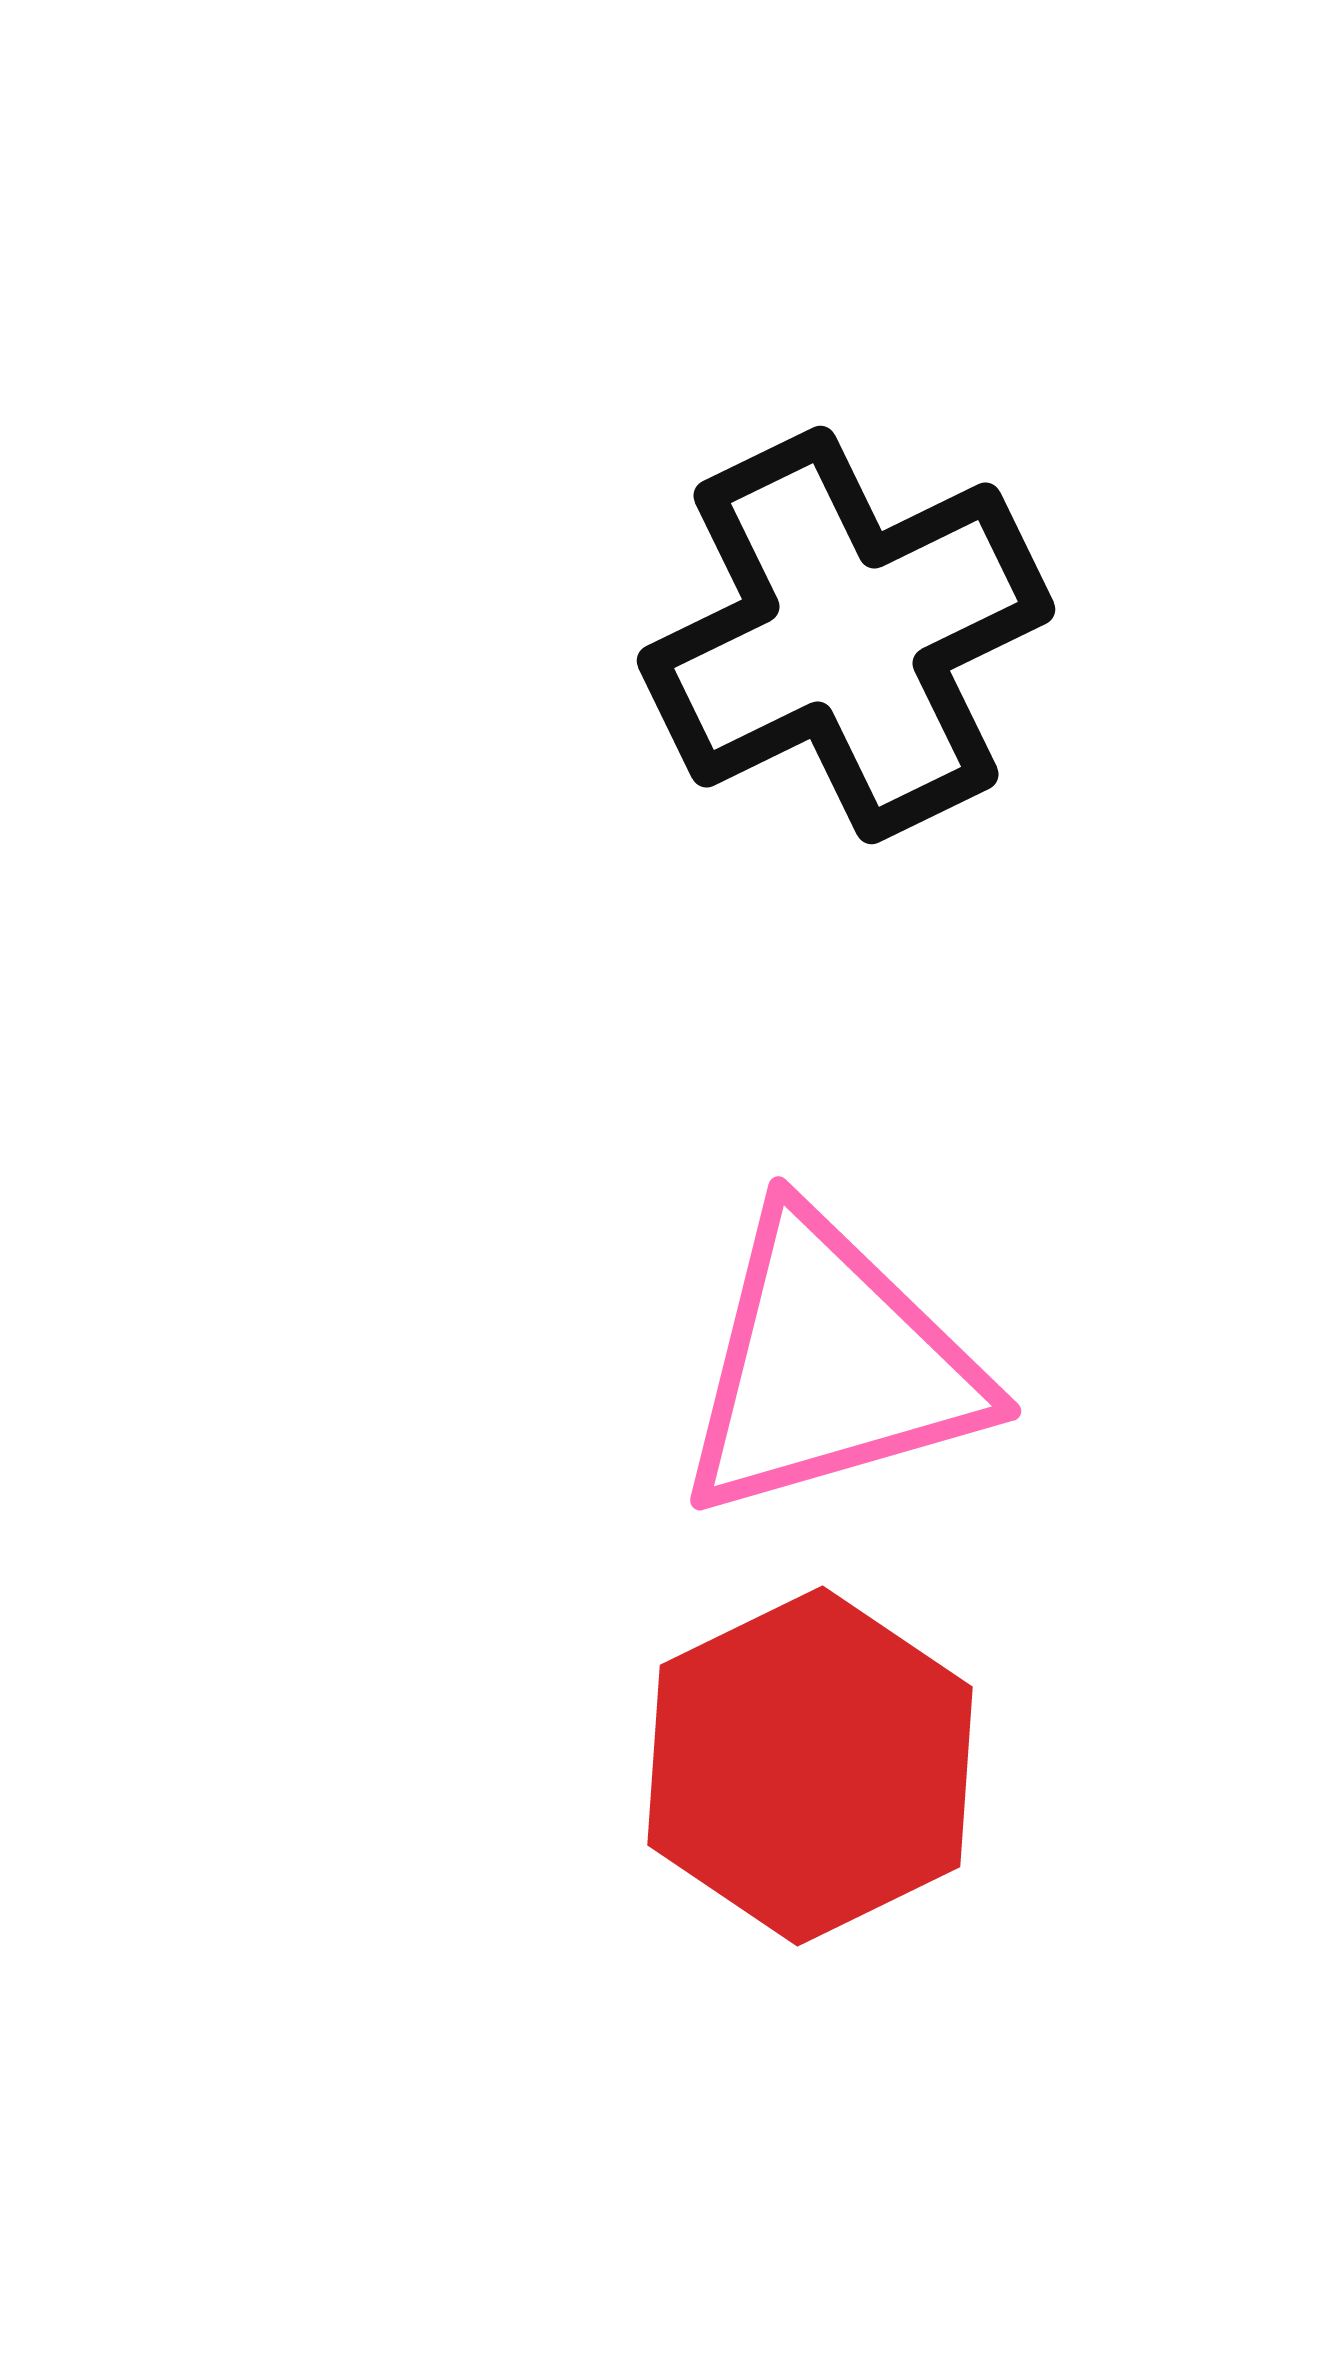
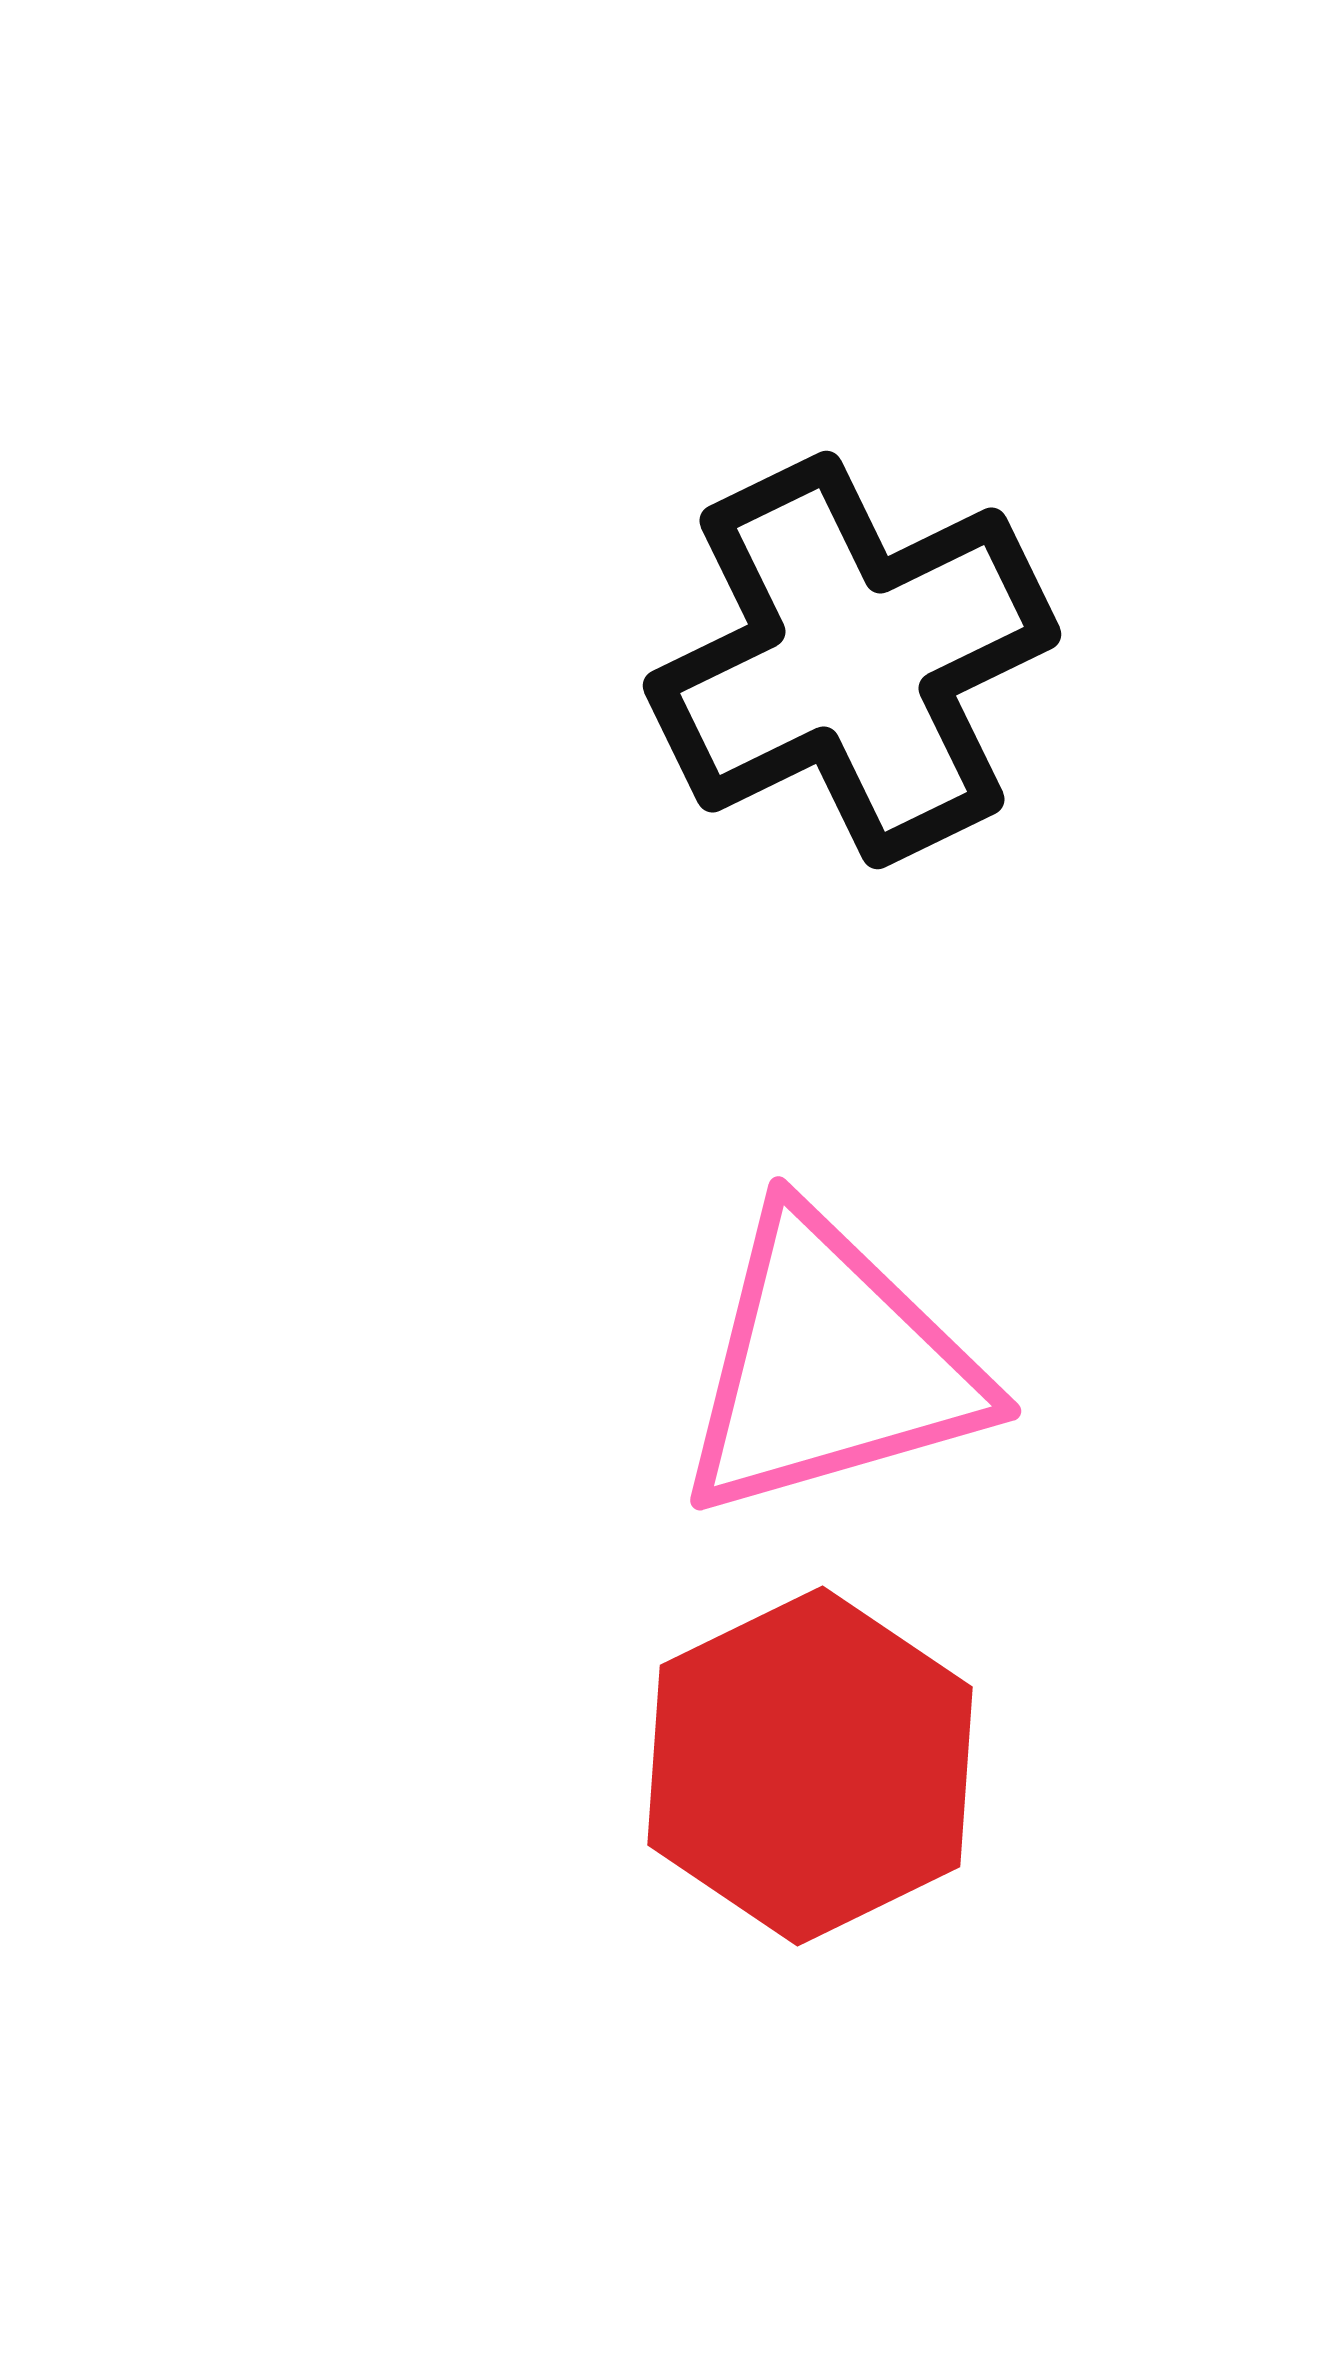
black cross: moved 6 px right, 25 px down
